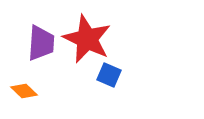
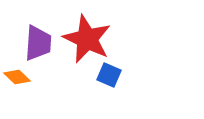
purple trapezoid: moved 3 px left
orange diamond: moved 7 px left, 14 px up
